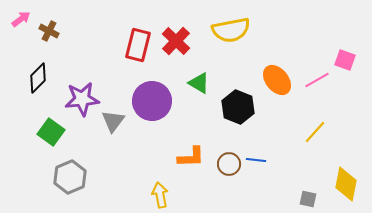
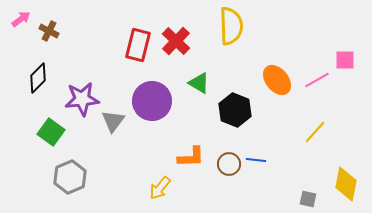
yellow semicircle: moved 4 px up; rotated 81 degrees counterclockwise
pink square: rotated 20 degrees counterclockwise
black hexagon: moved 3 px left, 3 px down
yellow arrow: moved 7 px up; rotated 130 degrees counterclockwise
